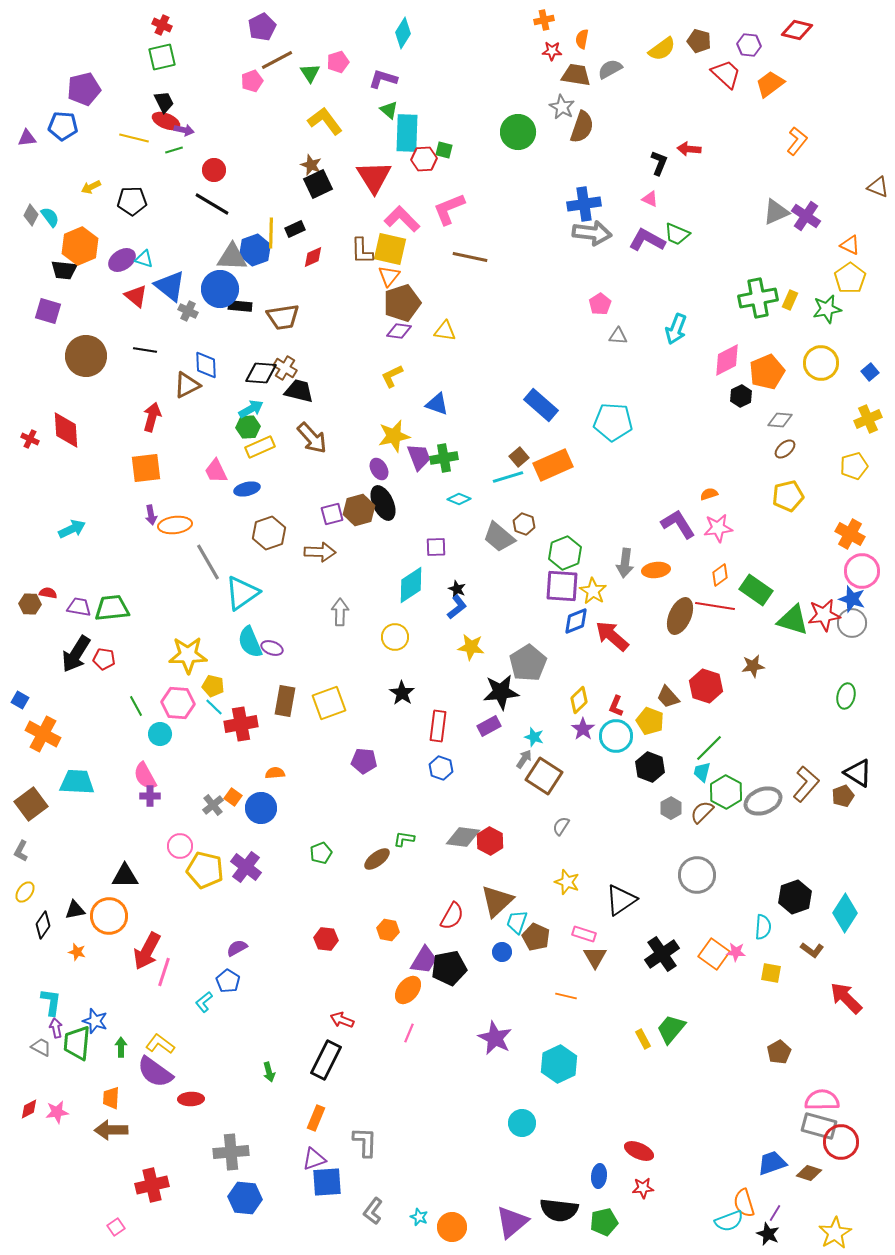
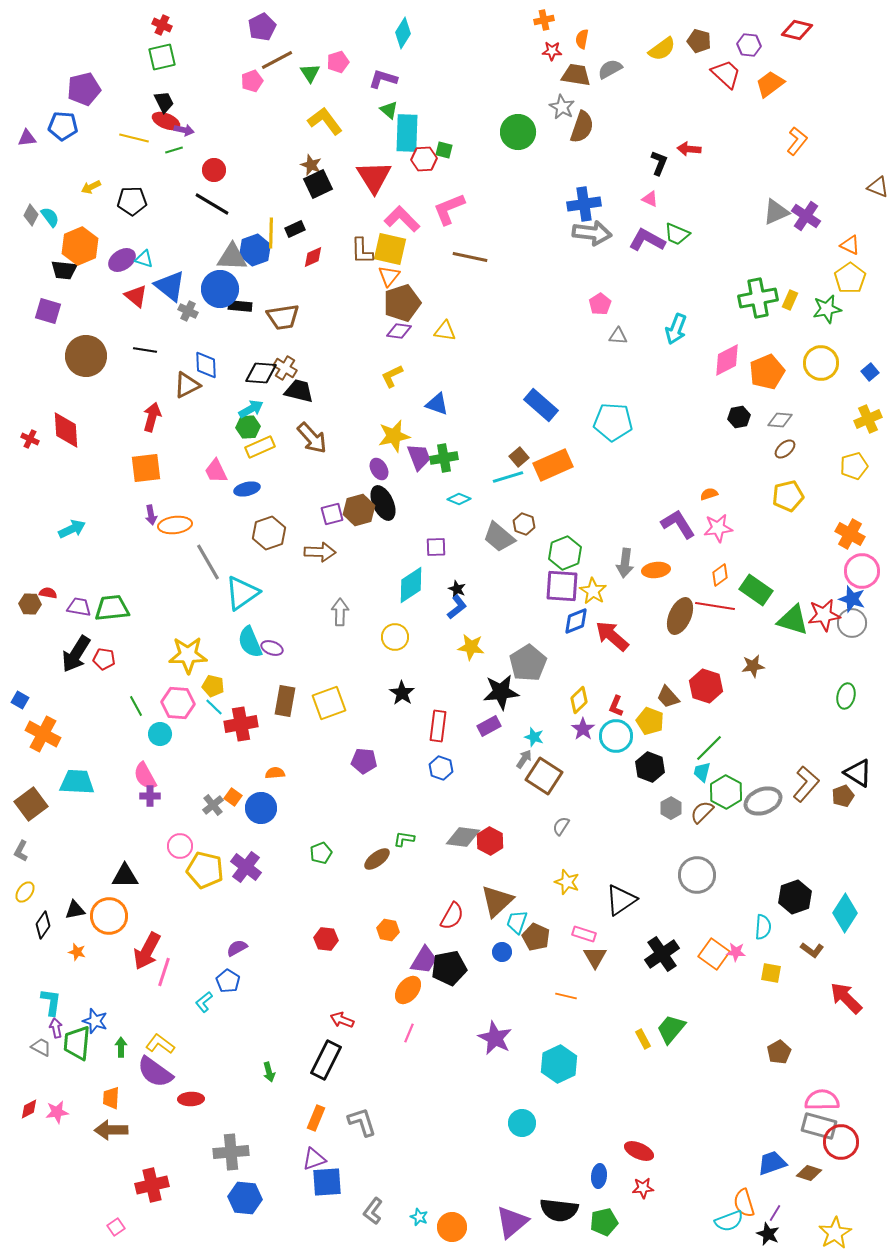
black hexagon at (741, 396): moved 2 px left, 21 px down; rotated 15 degrees clockwise
gray L-shape at (365, 1142): moved 3 px left, 20 px up; rotated 20 degrees counterclockwise
